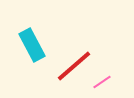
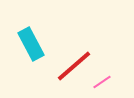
cyan rectangle: moved 1 px left, 1 px up
